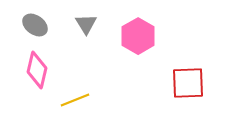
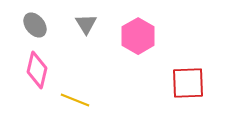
gray ellipse: rotated 15 degrees clockwise
yellow line: rotated 44 degrees clockwise
